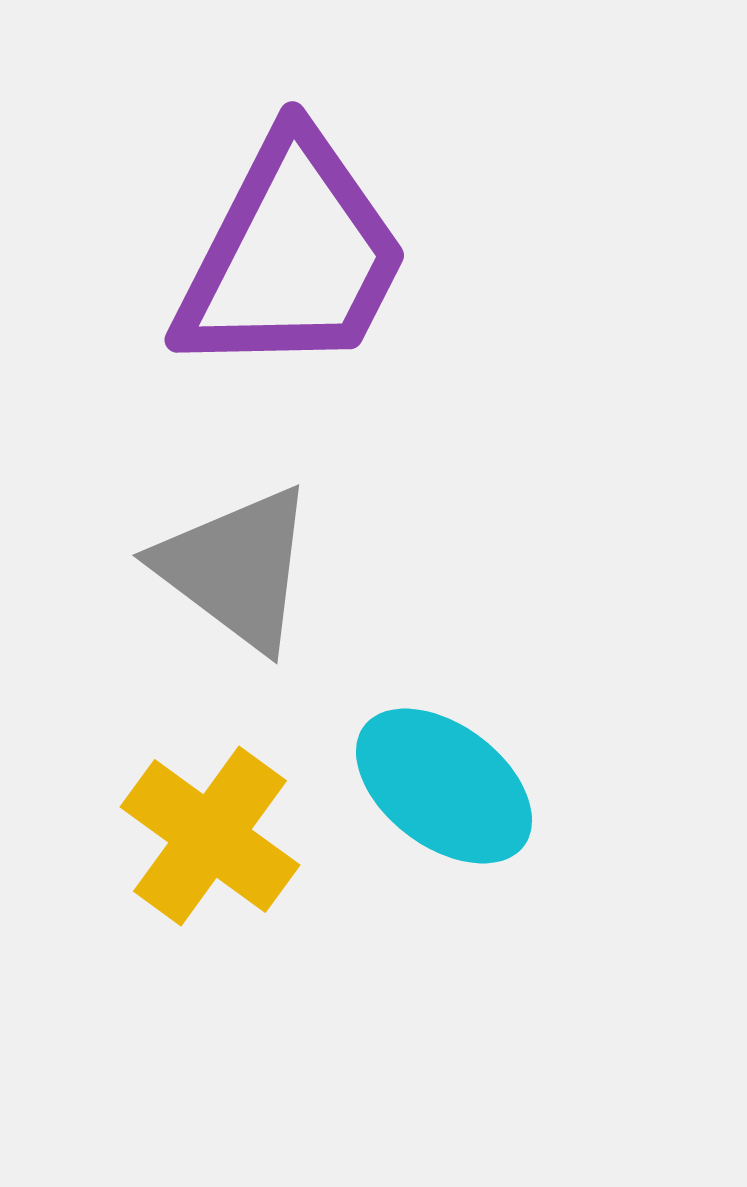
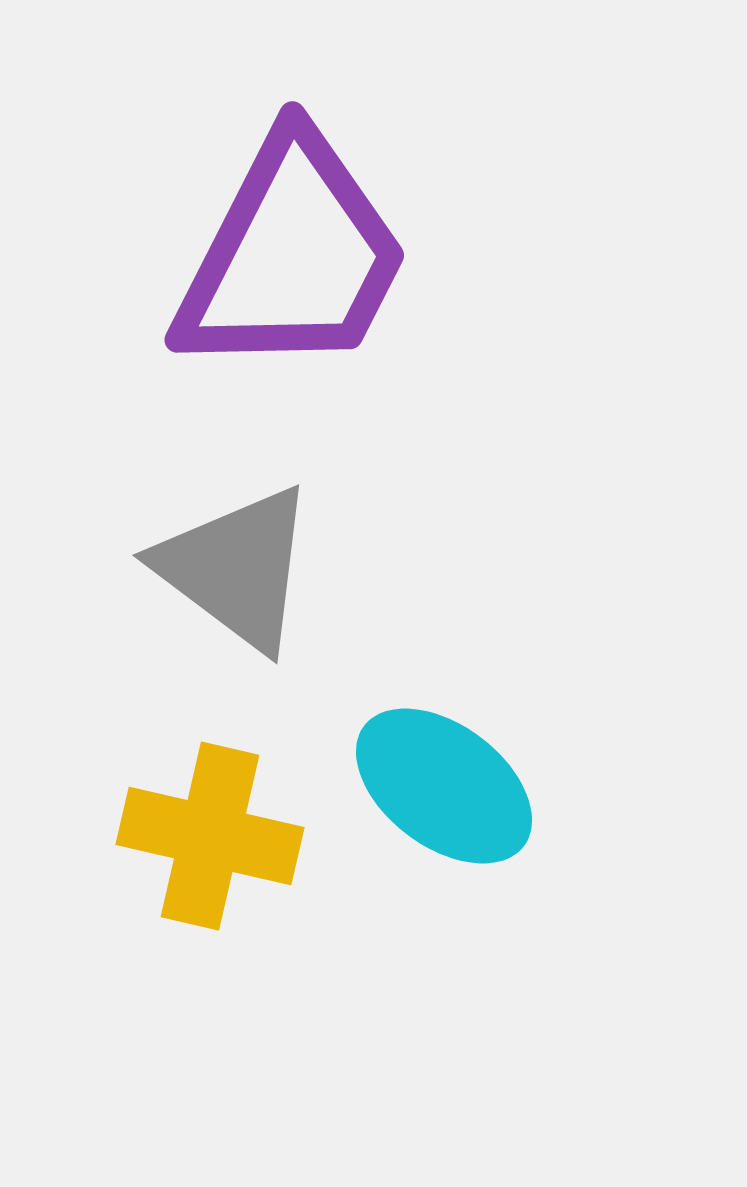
yellow cross: rotated 23 degrees counterclockwise
